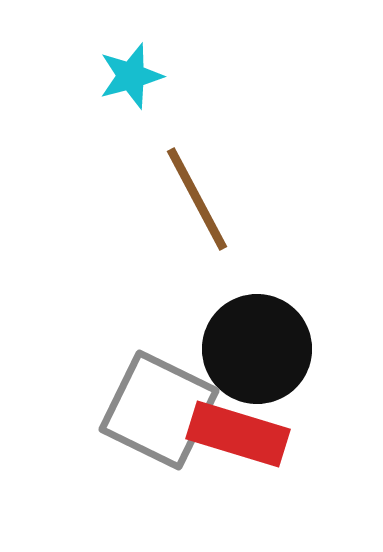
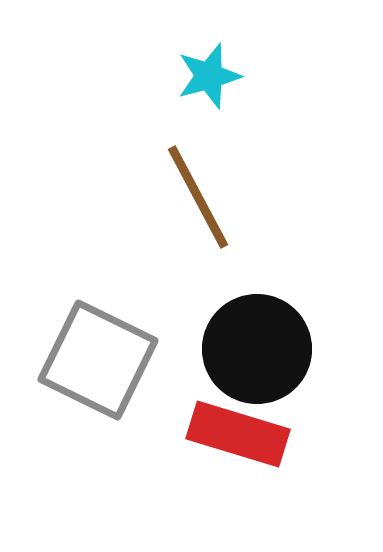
cyan star: moved 78 px right
brown line: moved 1 px right, 2 px up
gray square: moved 61 px left, 50 px up
